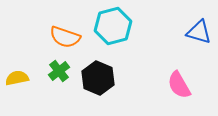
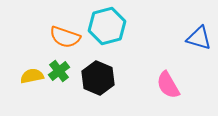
cyan hexagon: moved 6 px left
blue triangle: moved 6 px down
yellow semicircle: moved 15 px right, 2 px up
pink semicircle: moved 11 px left
